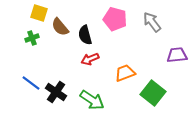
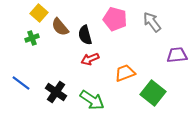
yellow square: rotated 24 degrees clockwise
blue line: moved 10 px left
